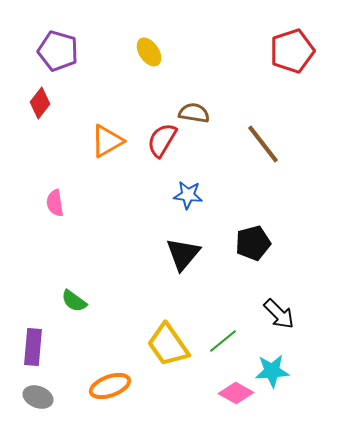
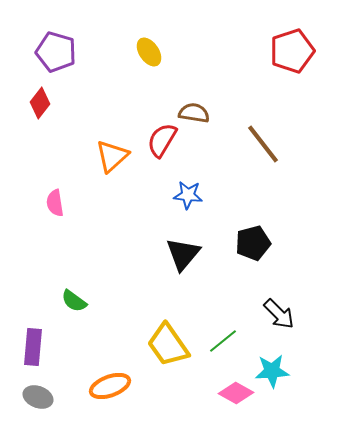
purple pentagon: moved 2 px left, 1 px down
orange triangle: moved 5 px right, 15 px down; rotated 12 degrees counterclockwise
